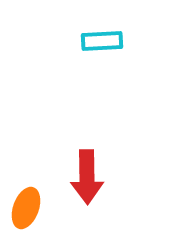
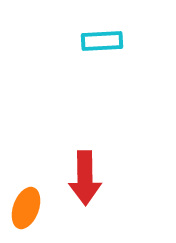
red arrow: moved 2 px left, 1 px down
